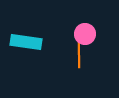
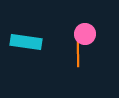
orange line: moved 1 px left, 1 px up
